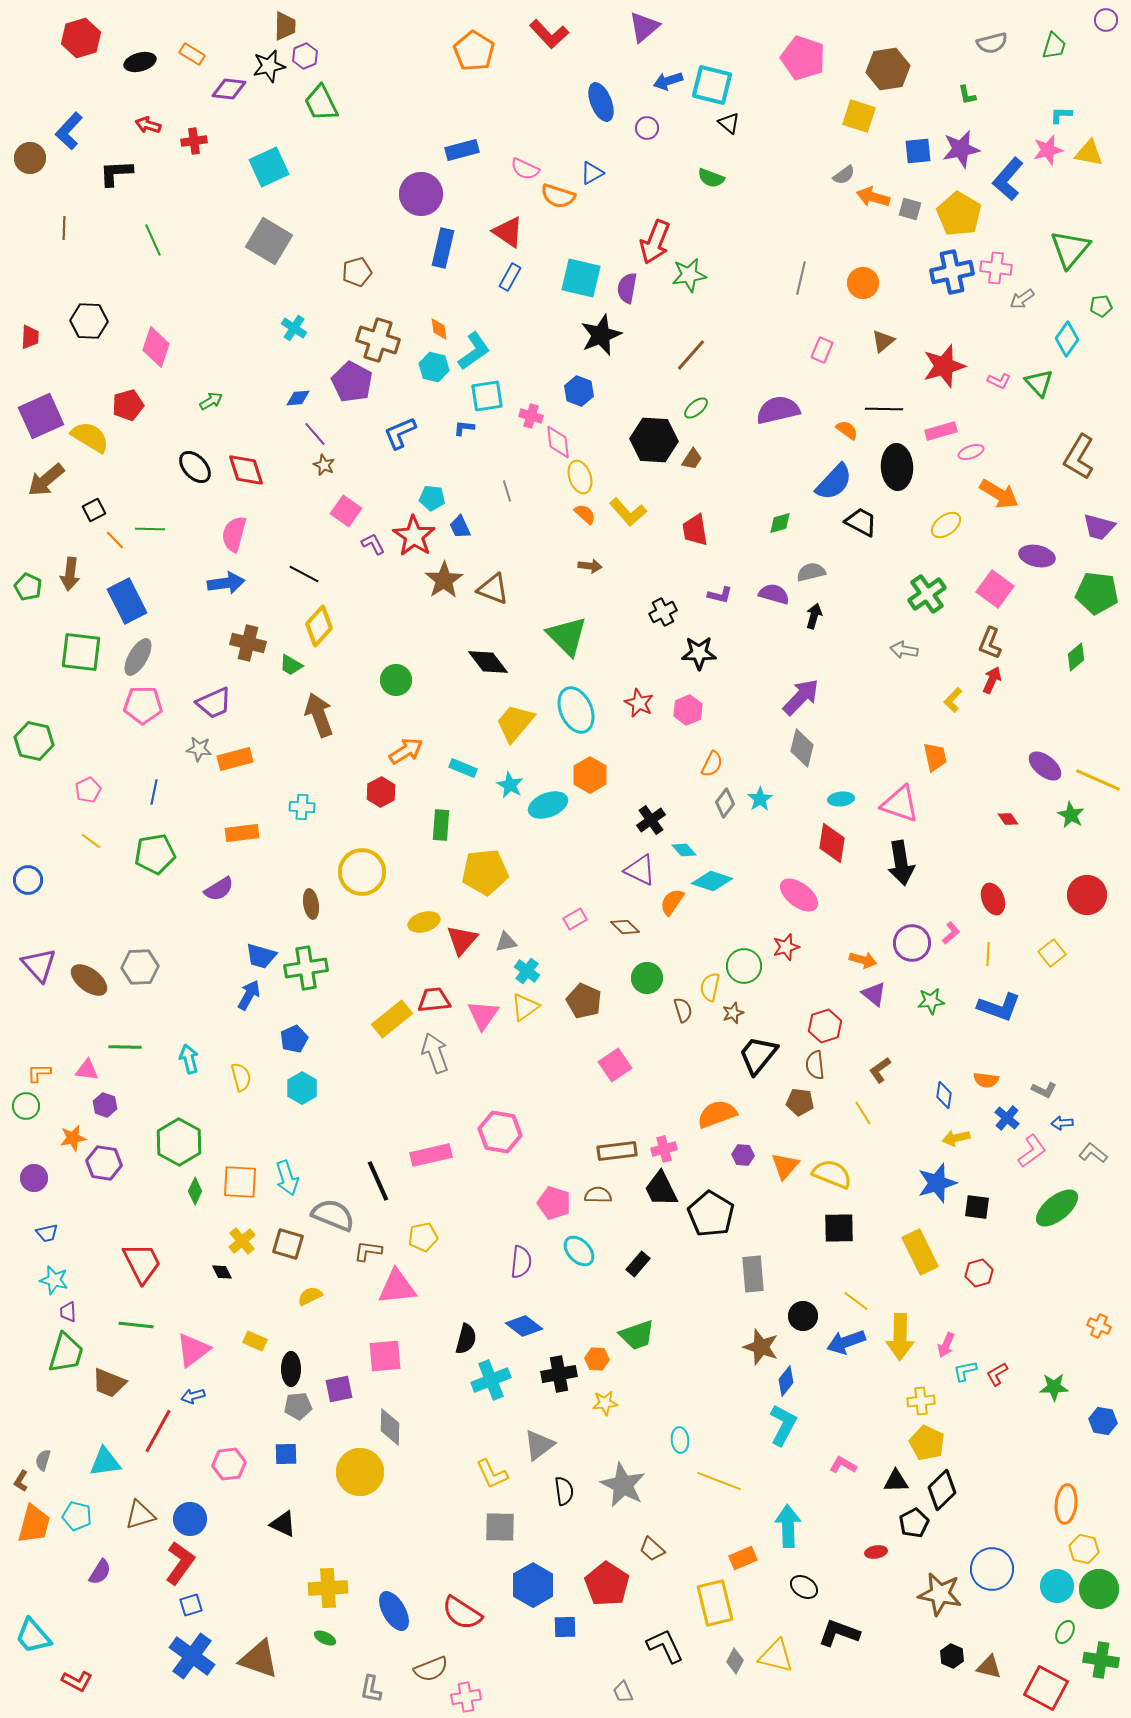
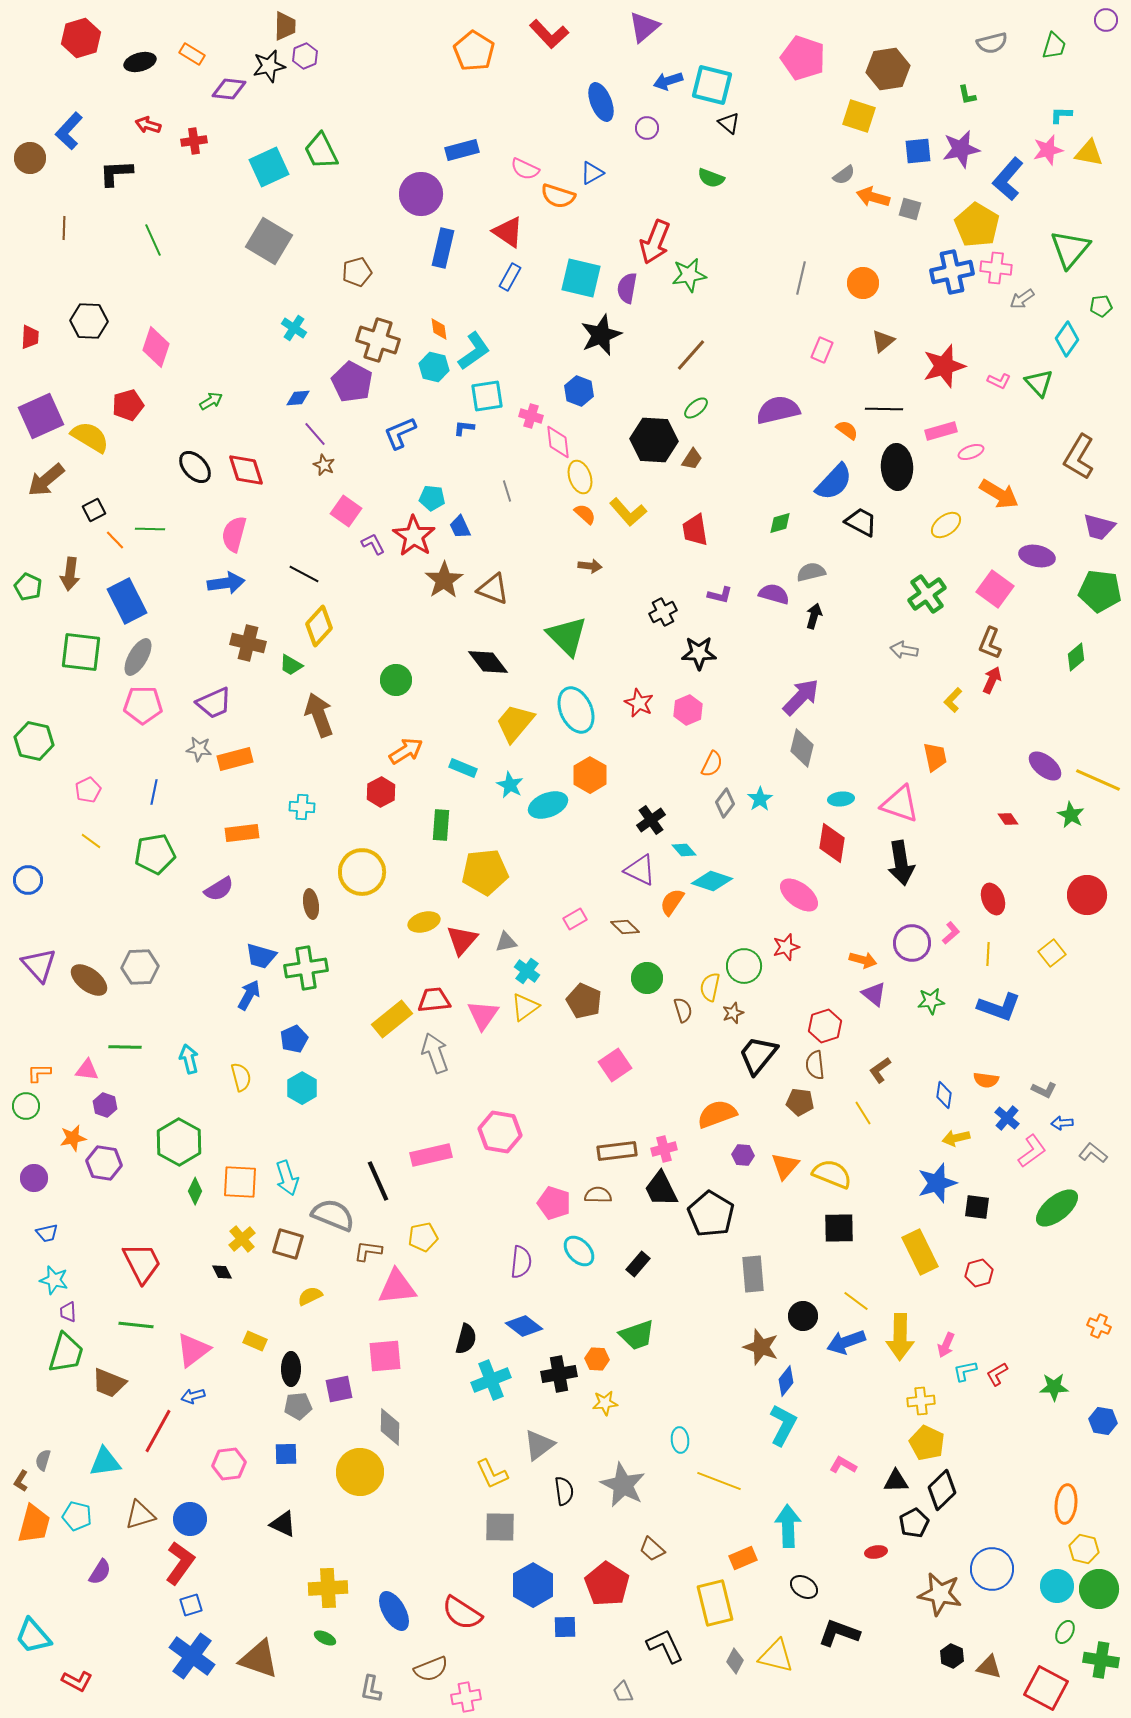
green trapezoid at (321, 103): moved 48 px down
yellow pentagon at (959, 214): moved 18 px right, 11 px down
green pentagon at (1097, 593): moved 3 px right, 2 px up
yellow cross at (242, 1241): moved 2 px up
